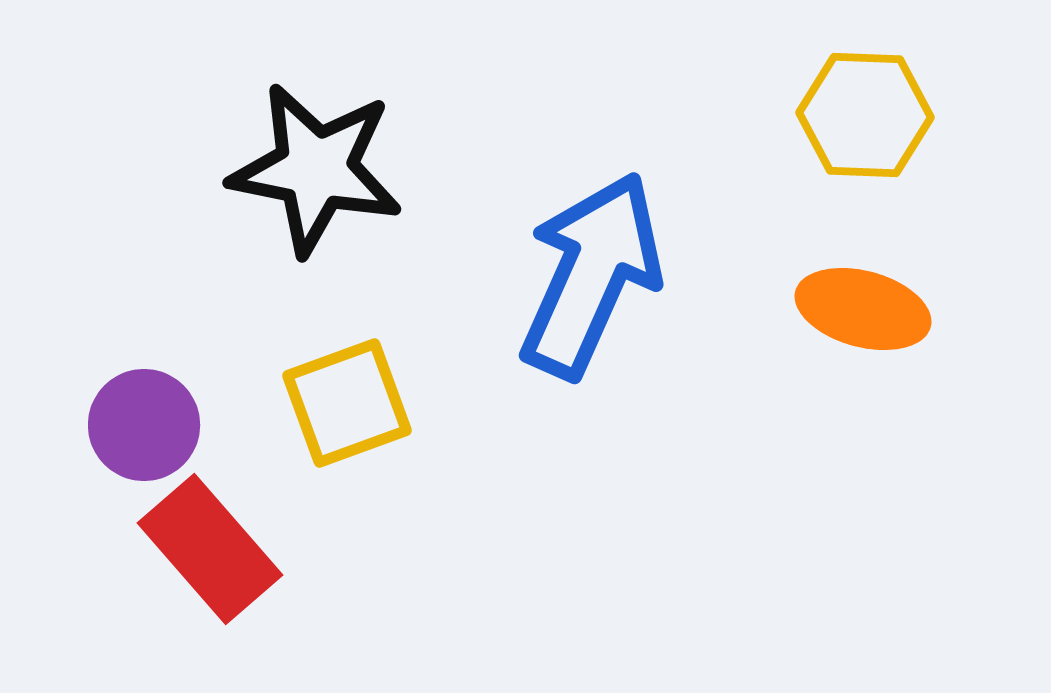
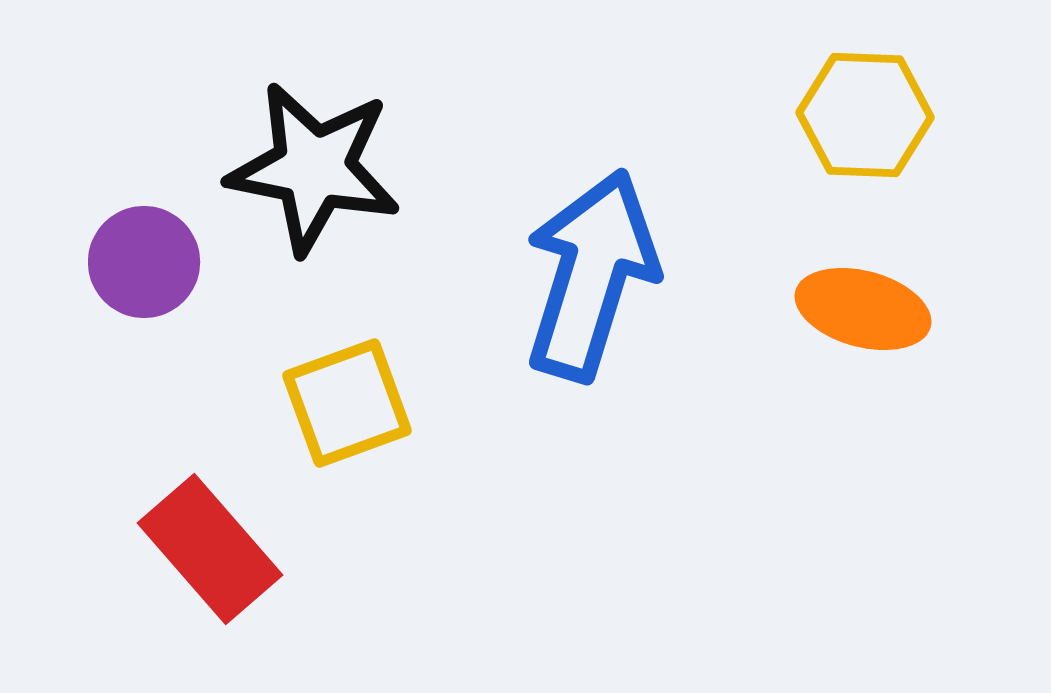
black star: moved 2 px left, 1 px up
blue arrow: rotated 7 degrees counterclockwise
purple circle: moved 163 px up
